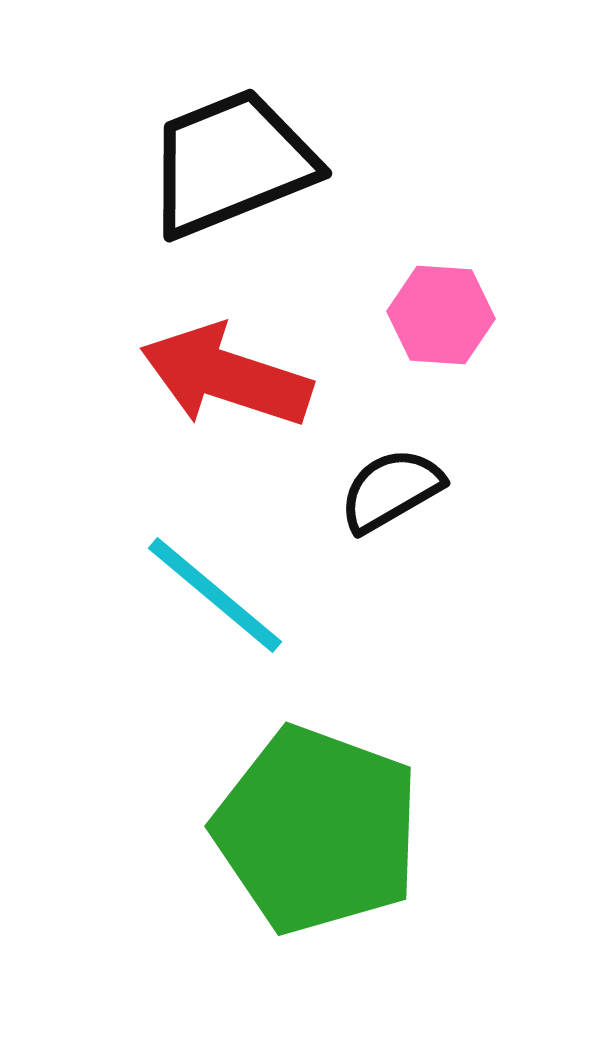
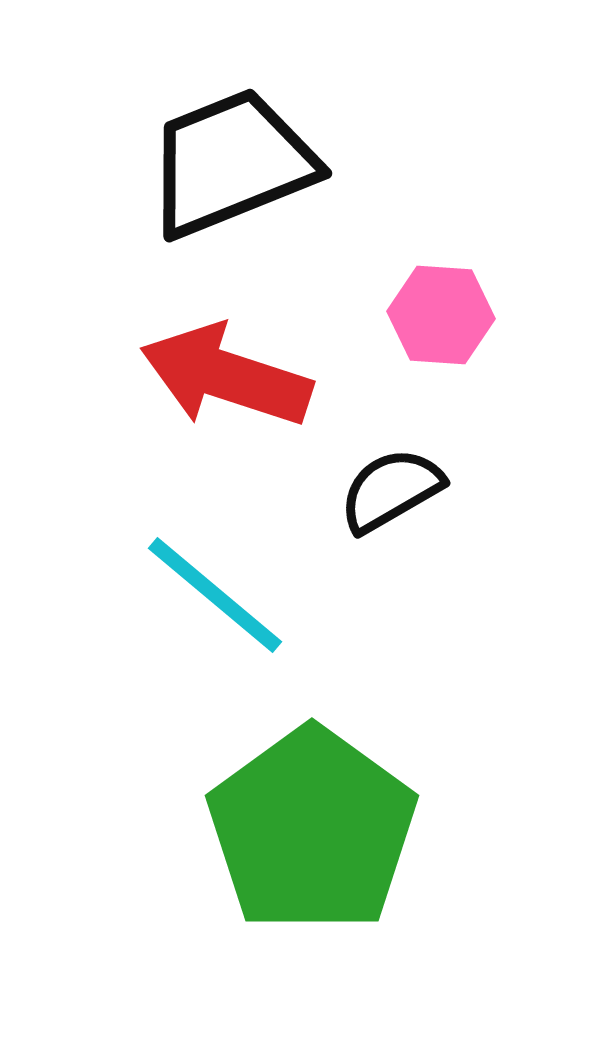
green pentagon: moved 5 px left; rotated 16 degrees clockwise
